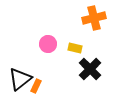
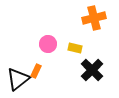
black cross: moved 2 px right, 1 px down
black triangle: moved 2 px left
orange rectangle: moved 15 px up
